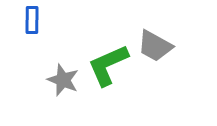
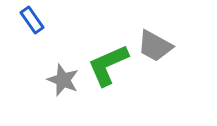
blue rectangle: rotated 36 degrees counterclockwise
